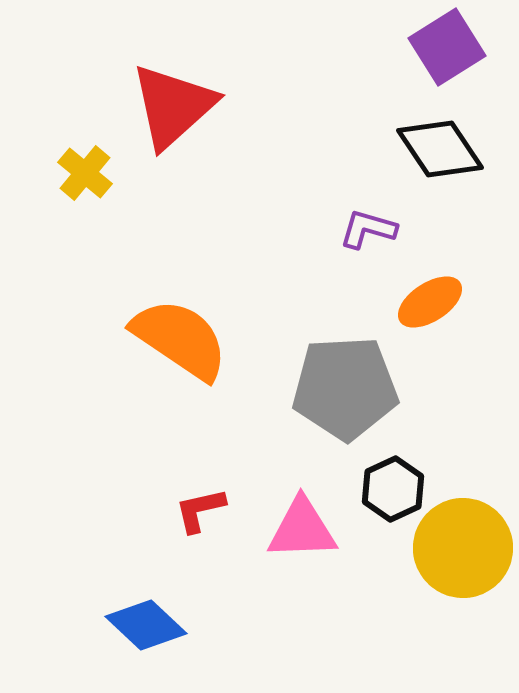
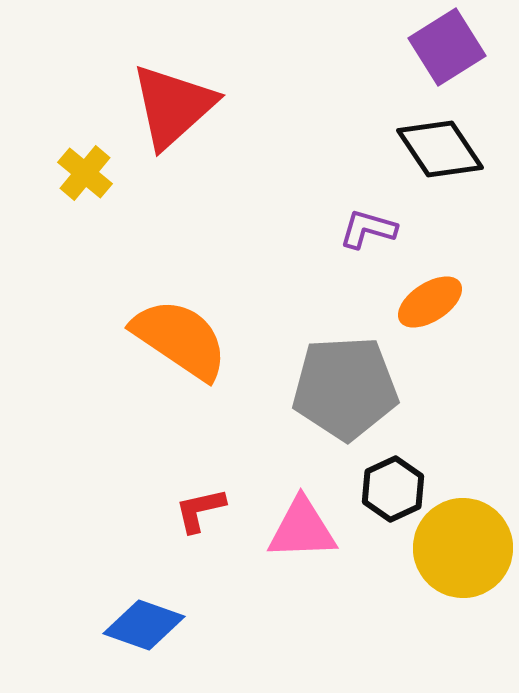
blue diamond: moved 2 px left; rotated 24 degrees counterclockwise
